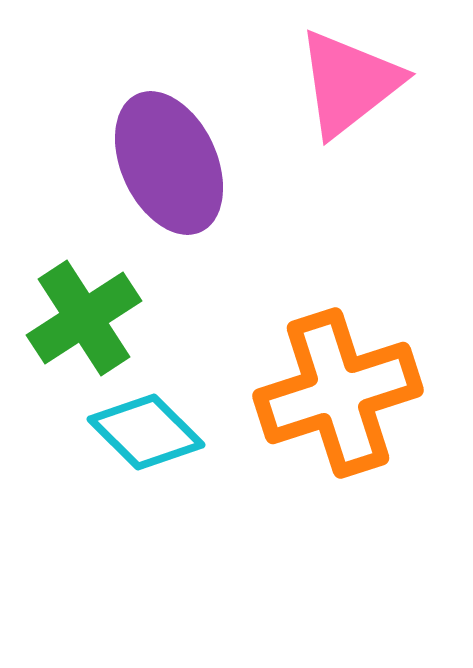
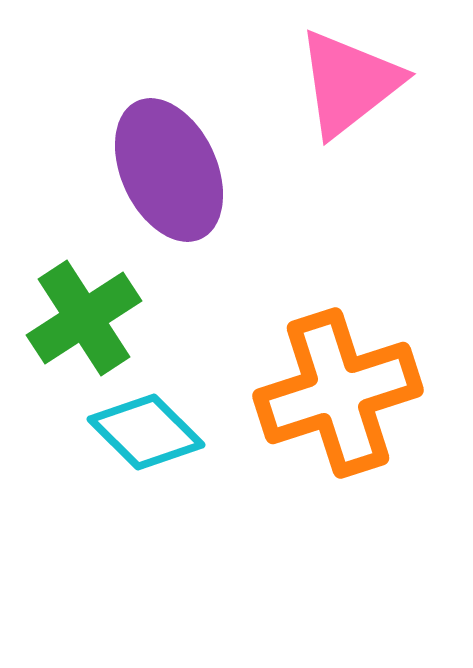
purple ellipse: moved 7 px down
